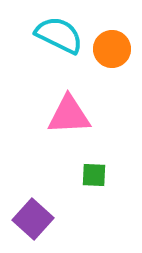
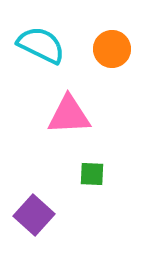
cyan semicircle: moved 18 px left, 10 px down
green square: moved 2 px left, 1 px up
purple square: moved 1 px right, 4 px up
